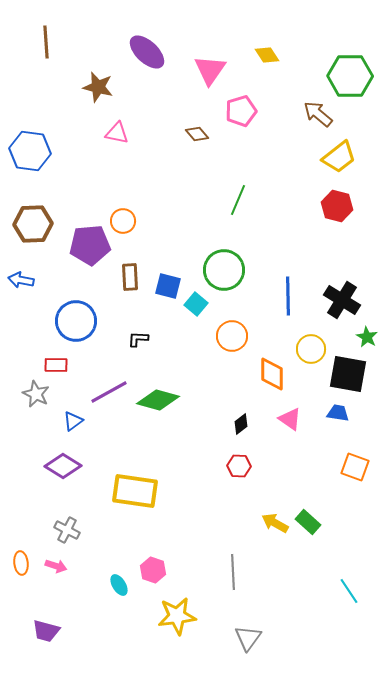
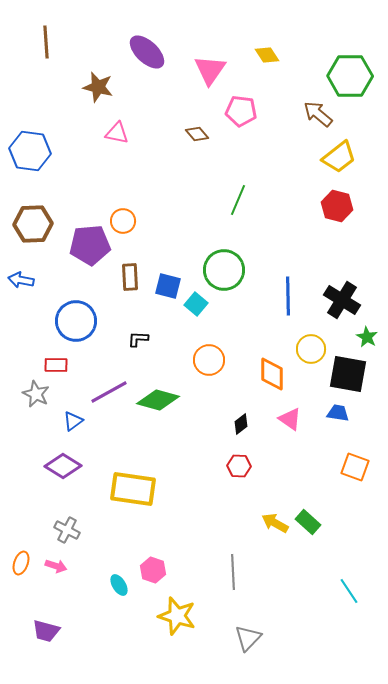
pink pentagon at (241, 111): rotated 24 degrees clockwise
orange circle at (232, 336): moved 23 px left, 24 px down
yellow rectangle at (135, 491): moved 2 px left, 2 px up
orange ellipse at (21, 563): rotated 25 degrees clockwise
yellow star at (177, 616): rotated 24 degrees clockwise
gray triangle at (248, 638): rotated 8 degrees clockwise
